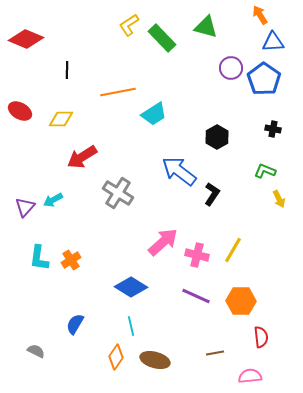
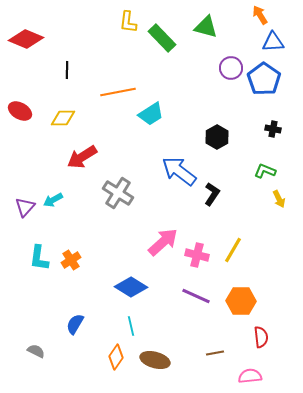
yellow L-shape: moved 1 px left, 3 px up; rotated 50 degrees counterclockwise
cyan trapezoid: moved 3 px left
yellow diamond: moved 2 px right, 1 px up
